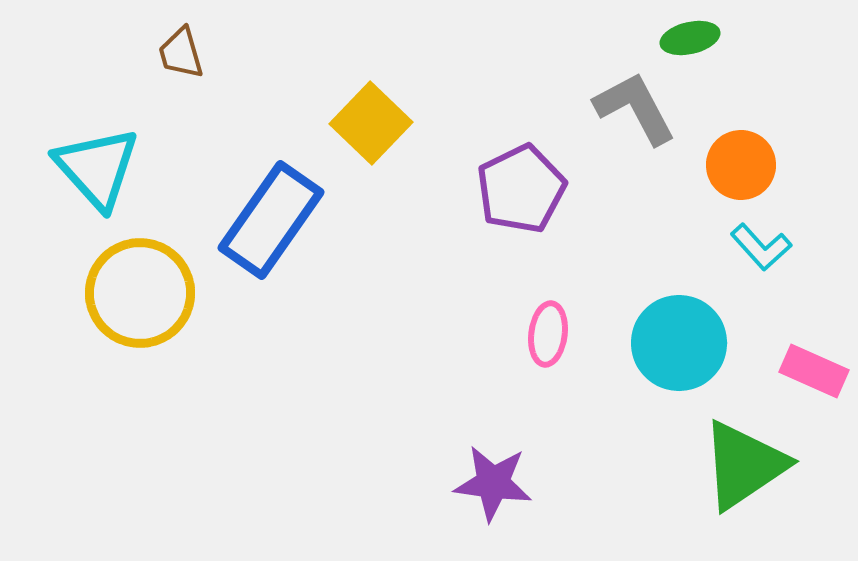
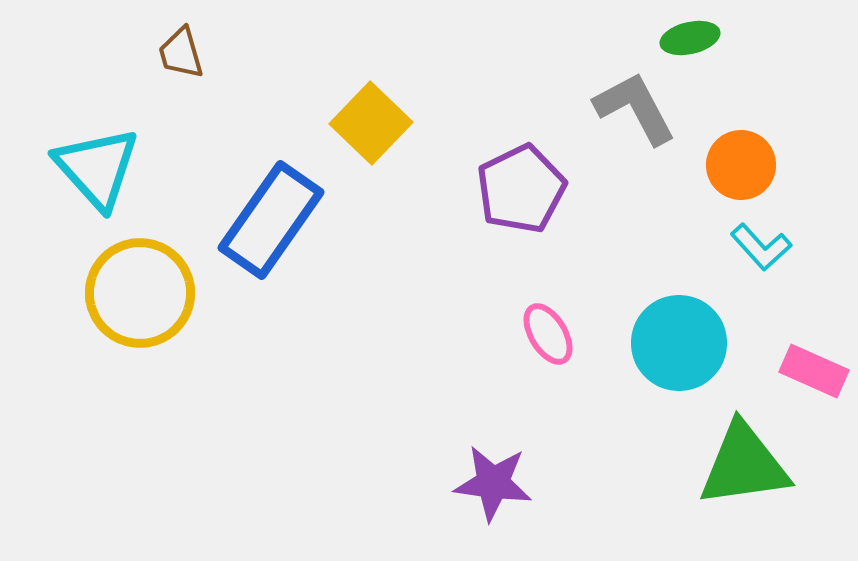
pink ellipse: rotated 38 degrees counterclockwise
green triangle: rotated 26 degrees clockwise
